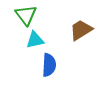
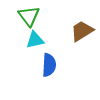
green triangle: moved 3 px right, 1 px down
brown trapezoid: moved 1 px right, 1 px down
